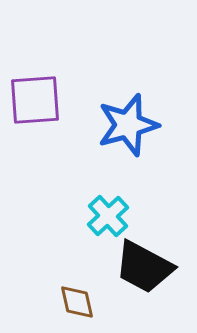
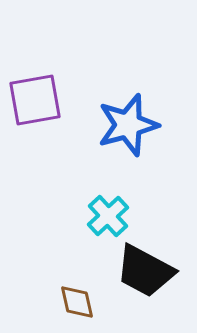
purple square: rotated 6 degrees counterclockwise
black trapezoid: moved 1 px right, 4 px down
